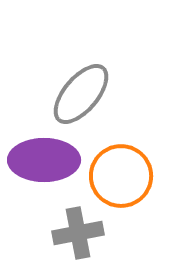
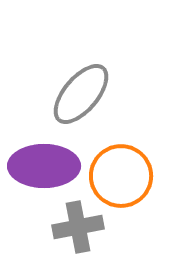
purple ellipse: moved 6 px down
gray cross: moved 6 px up
